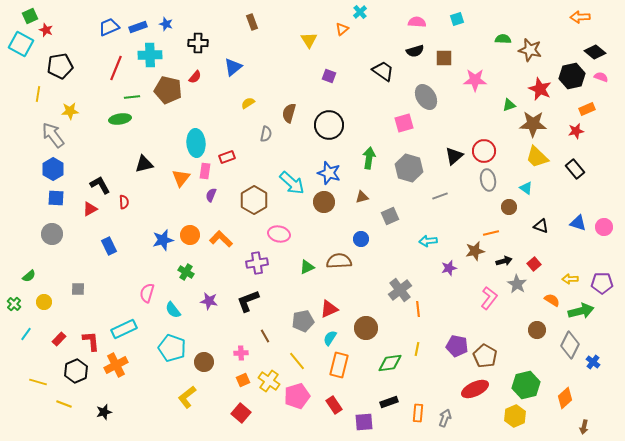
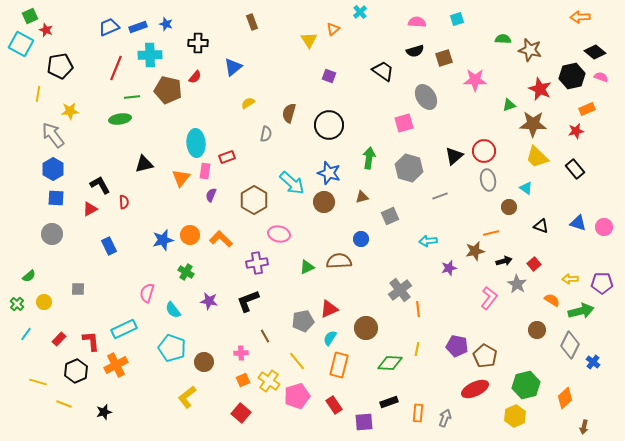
orange triangle at (342, 29): moved 9 px left
brown square at (444, 58): rotated 18 degrees counterclockwise
green cross at (14, 304): moved 3 px right
green diamond at (390, 363): rotated 10 degrees clockwise
